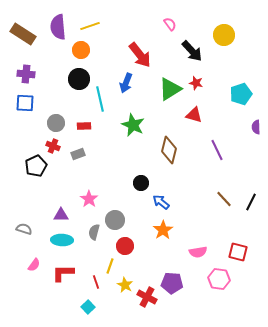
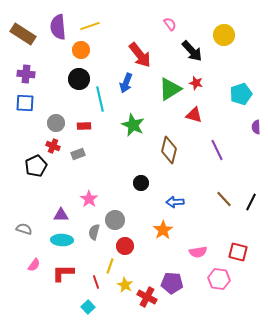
blue arrow at (161, 202): moved 14 px right; rotated 42 degrees counterclockwise
